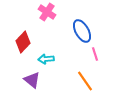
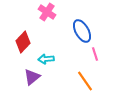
purple triangle: moved 3 px up; rotated 42 degrees clockwise
